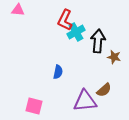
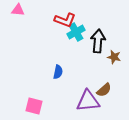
red L-shape: rotated 95 degrees counterclockwise
purple triangle: moved 3 px right
